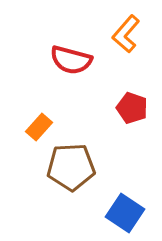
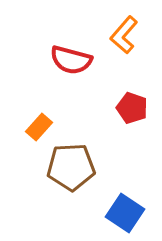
orange L-shape: moved 2 px left, 1 px down
